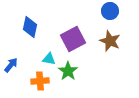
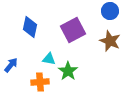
purple square: moved 9 px up
orange cross: moved 1 px down
